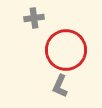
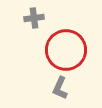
gray L-shape: moved 2 px down
